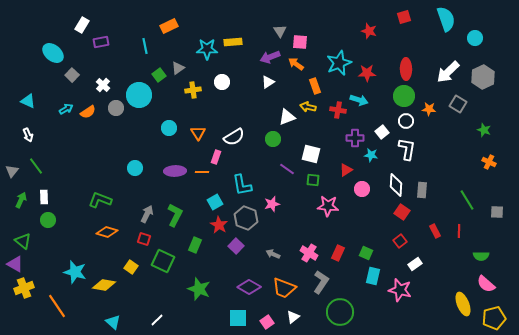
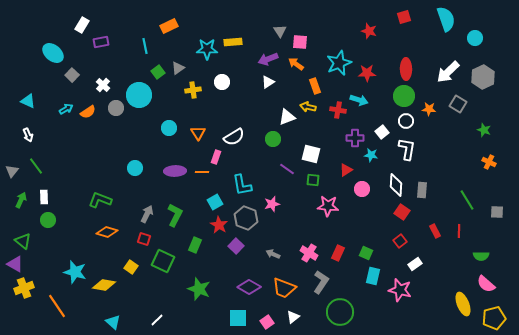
purple arrow at (270, 57): moved 2 px left, 2 px down
green square at (159, 75): moved 1 px left, 3 px up
